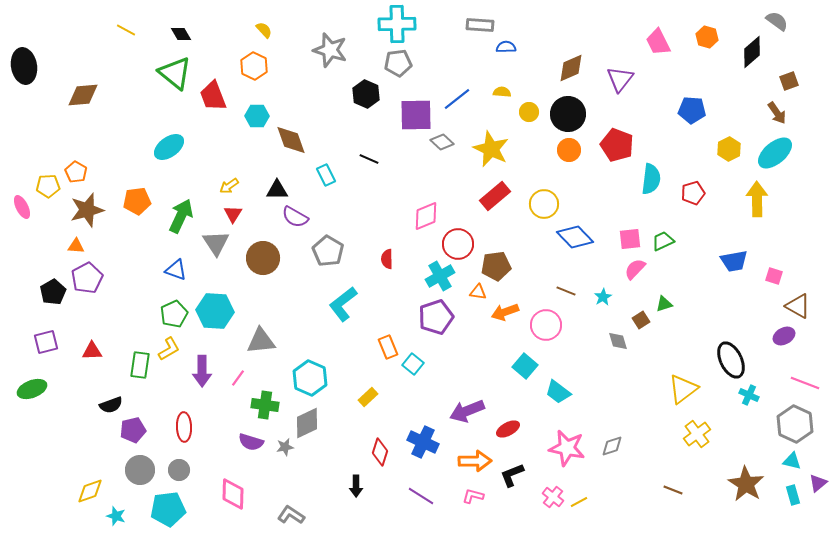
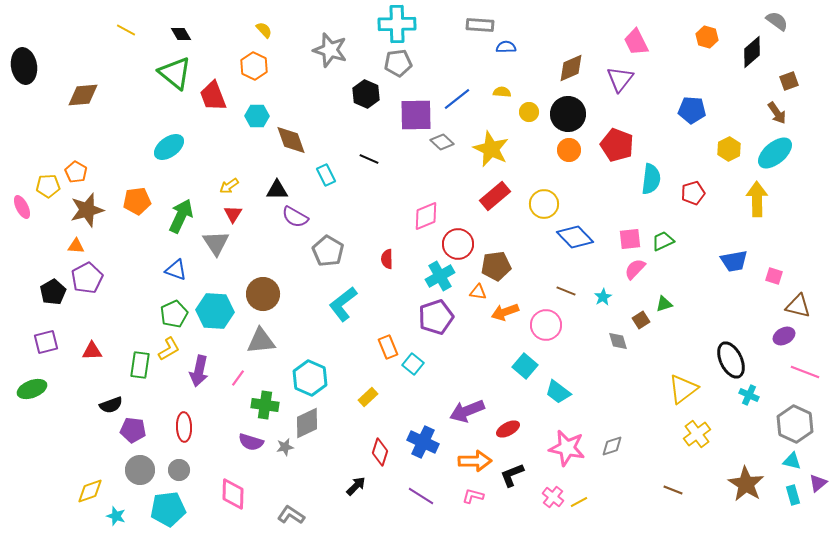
pink trapezoid at (658, 42): moved 22 px left
brown circle at (263, 258): moved 36 px down
brown triangle at (798, 306): rotated 16 degrees counterclockwise
purple arrow at (202, 371): moved 3 px left; rotated 12 degrees clockwise
pink line at (805, 383): moved 11 px up
purple pentagon at (133, 430): rotated 20 degrees clockwise
black arrow at (356, 486): rotated 135 degrees counterclockwise
